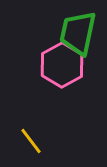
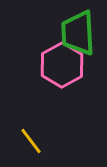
green trapezoid: rotated 15 degrees counterclockwise
